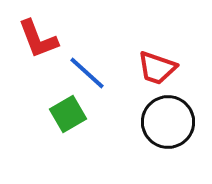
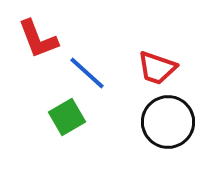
green square: moved 1 px left, 3 px down
